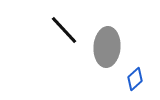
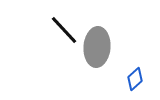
gray ellipse: moved 10 px left
